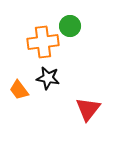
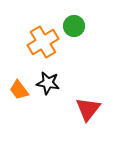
green circle: moved 4 px right
orange cross: rotated 24 degrees counterclockwise
black star: moved 5 px down
